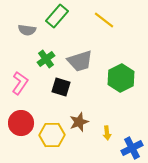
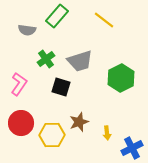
pink L-shape: moved 1 px left, 1 px down
